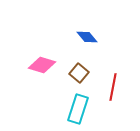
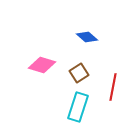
blue diamond: rotated 10 degrees counterclockwise
brown square: rotated 18 degrees clockwise
cyan rectangle: moved 2 px up
